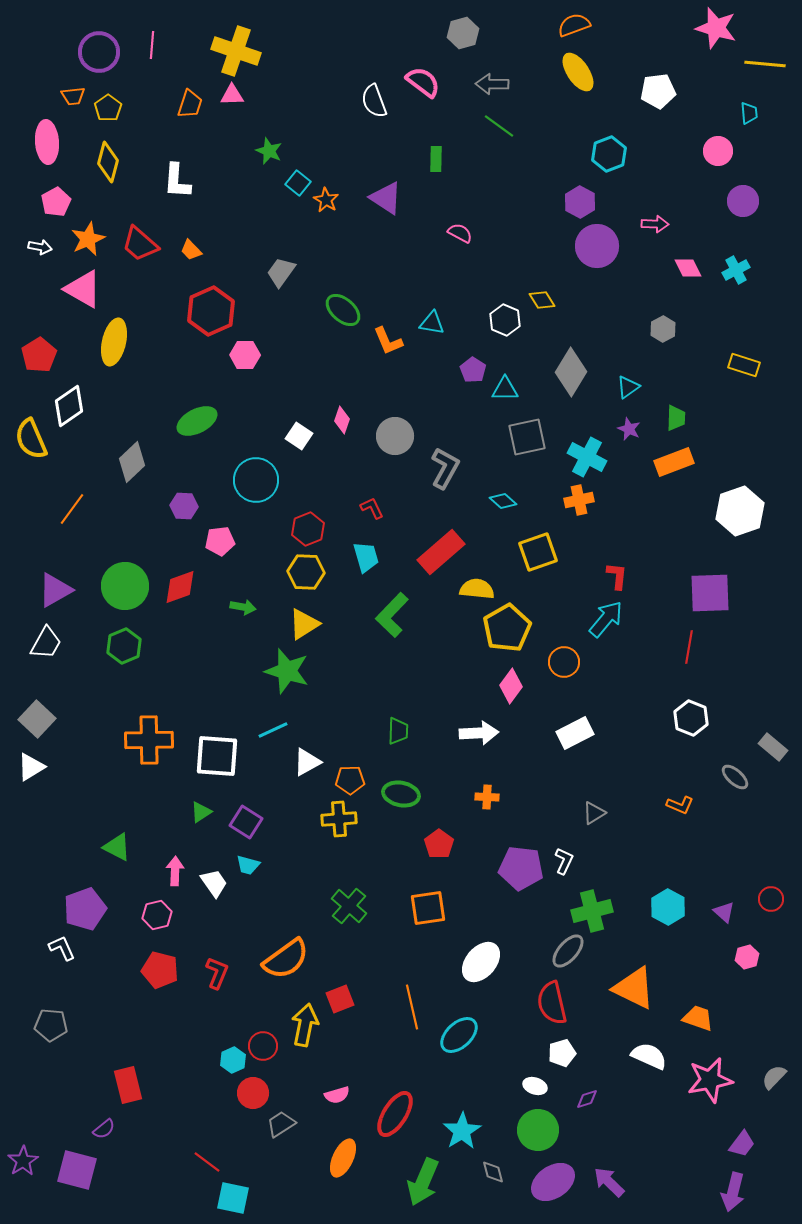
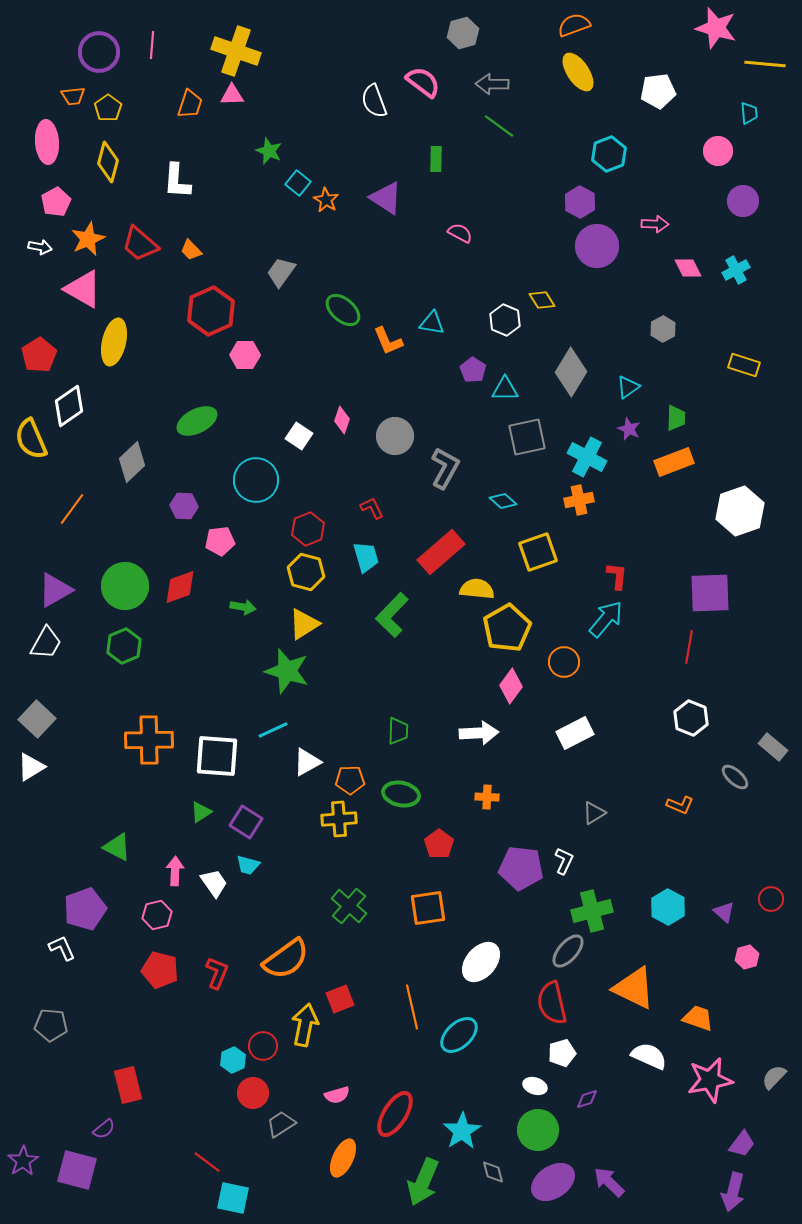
yellow hexagon at (306, 572): rotated 12 degrees clockwise
